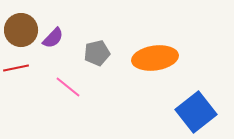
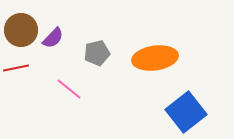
pink line: moved 1 px right, 2 px down
blue square: moved 10 px left
